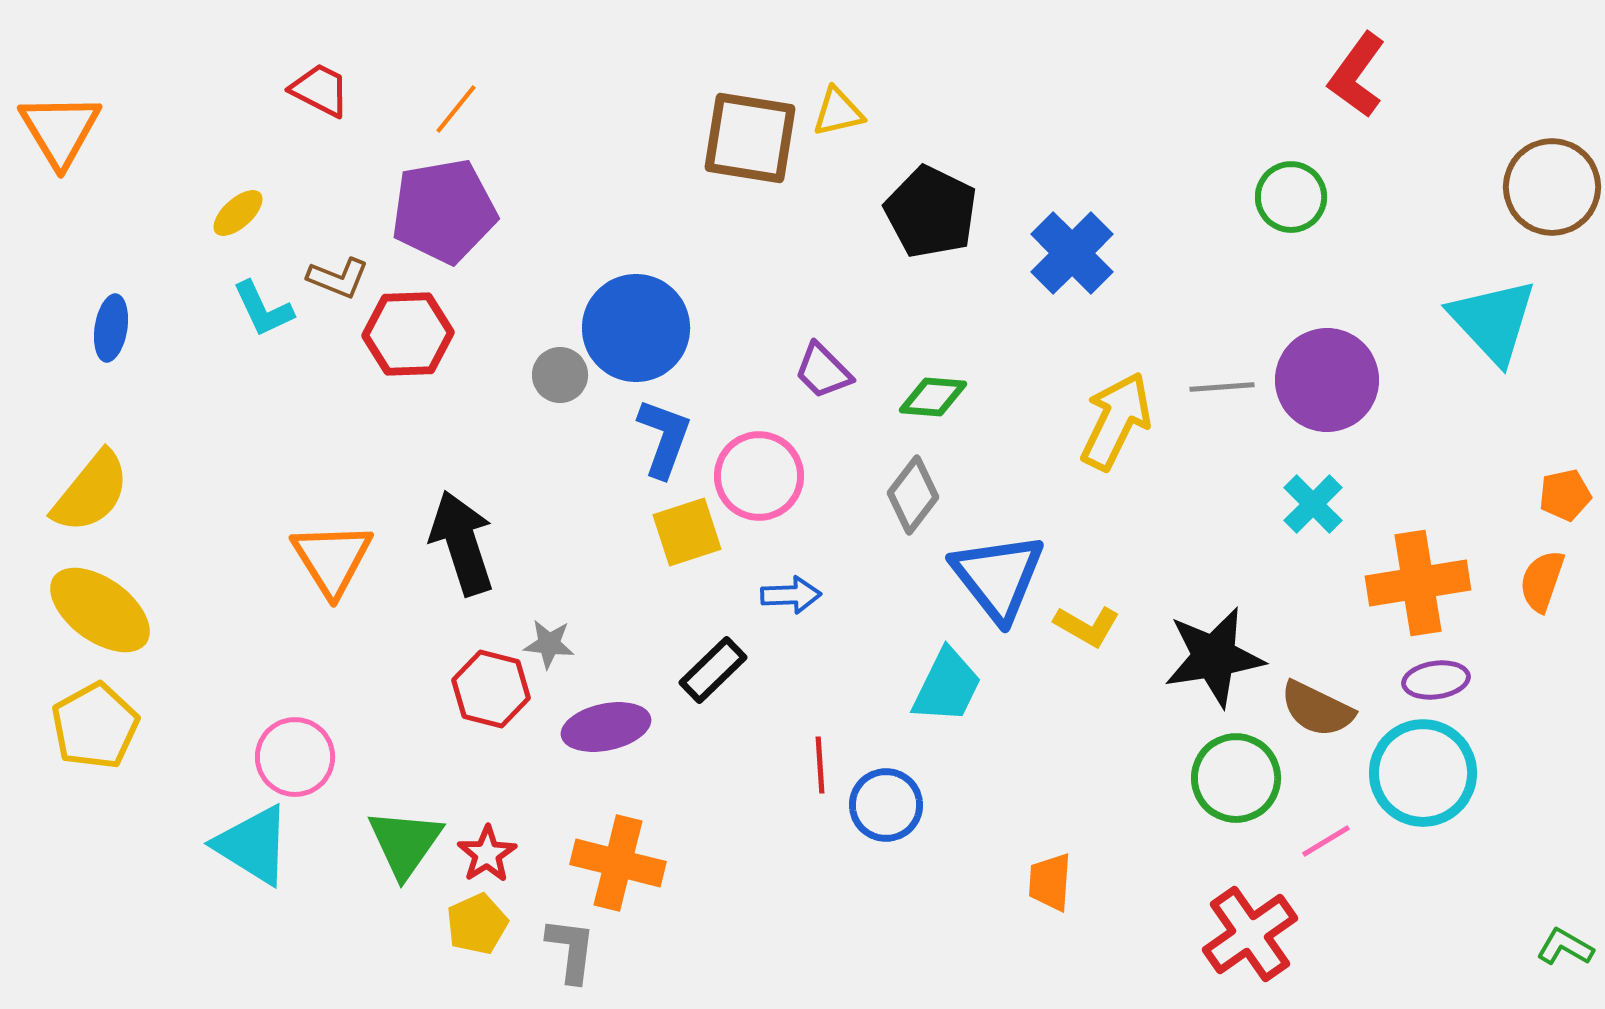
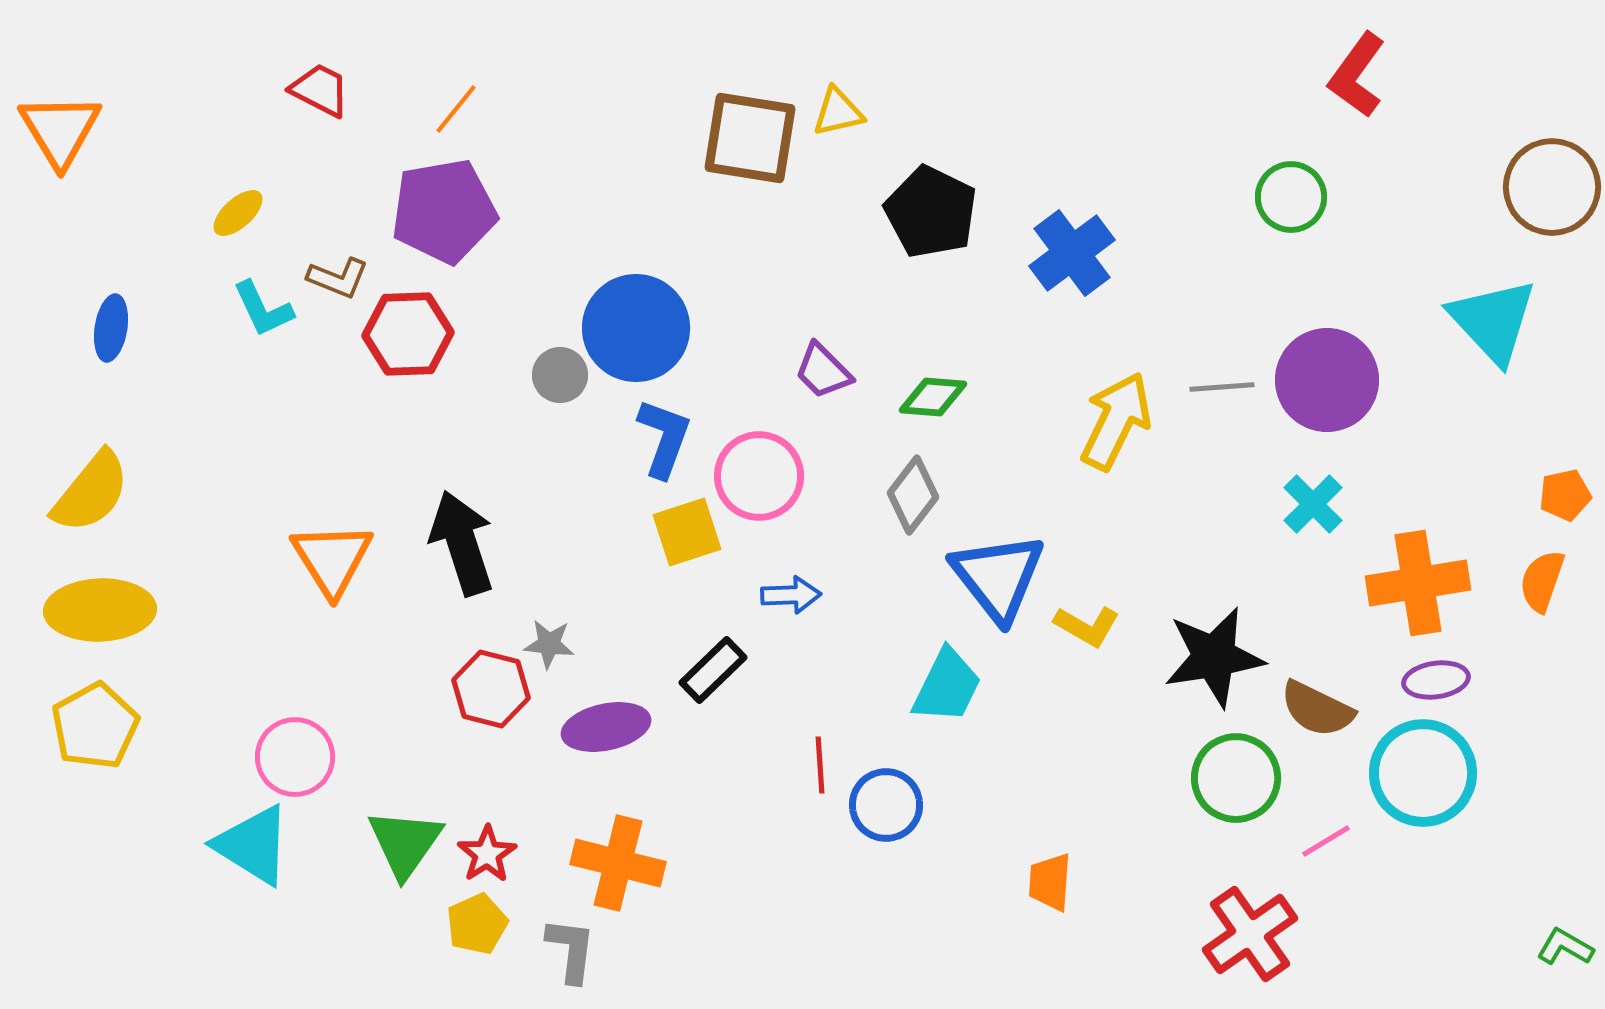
blue cross at (1072, 253): rotated 8 degrees clockwise
yellow ellipse at (100, 610): rotated 38 degrees counterclockwise
